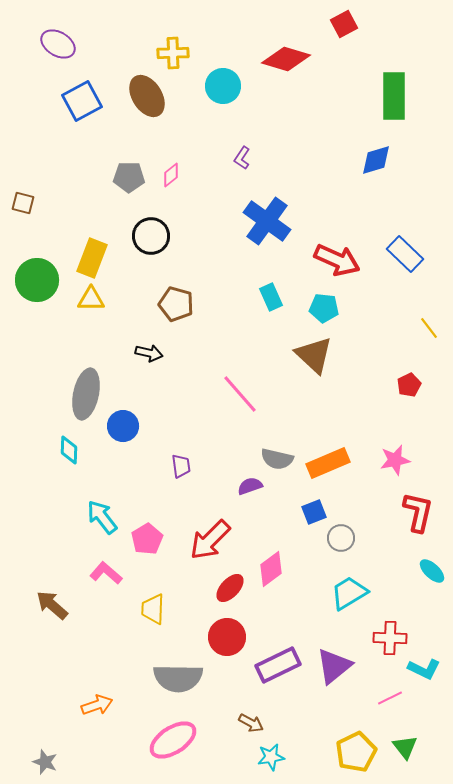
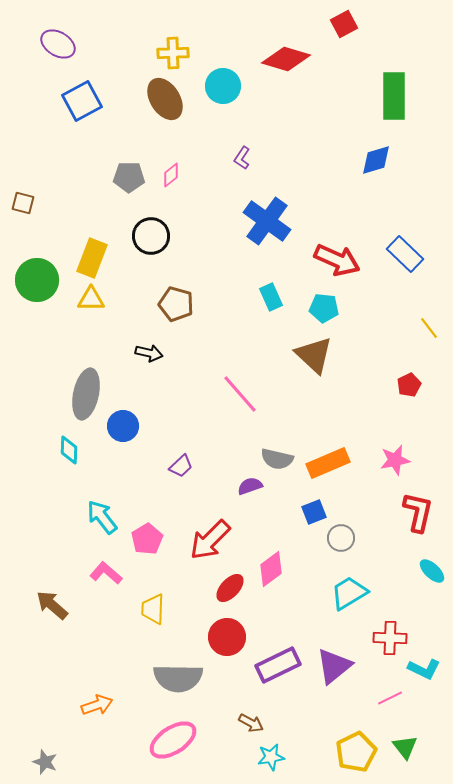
brown ellipse at (147, 96): moved 18 px right, 3 px down
purple trapezoid at (181, 466): rotated 55 degrees clockwise
